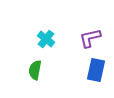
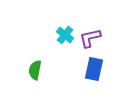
cyan cross: moved 19 px right, 4 px up
blue rectangle: moved 2 px left, 1 px up
